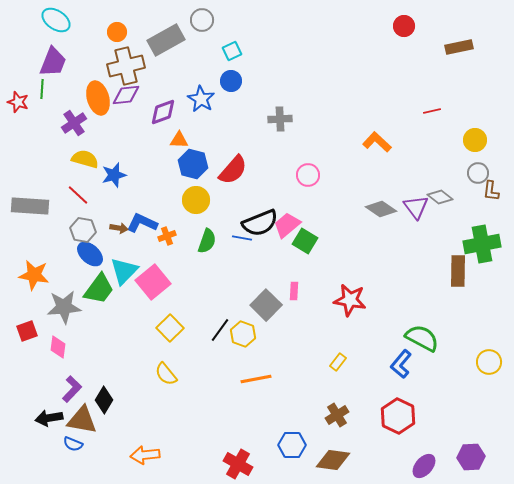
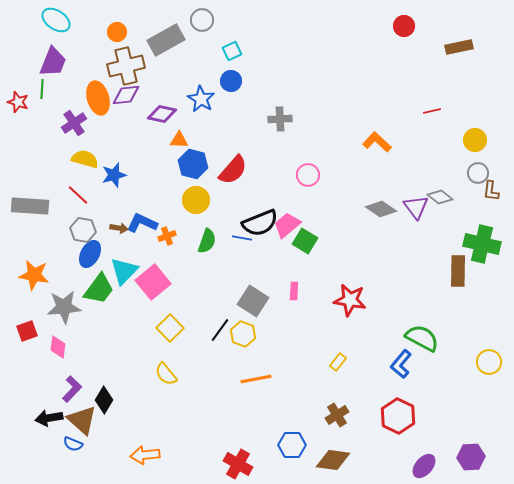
purple diamond at (163, 112): moved 1 px left, 2 px down; rotated 32 degrees clockwise
green cross at (482, 244): rotated 24 degrees clockwise
blue ellipse at (90, 254): rotated 76 degrees clockwise
gray square at (266, 305): moved 13 px left, 4 px up; rotated 12 degrees counterclockwise
brown triangle at (82, 420): rotated 32 degrees clockwise
